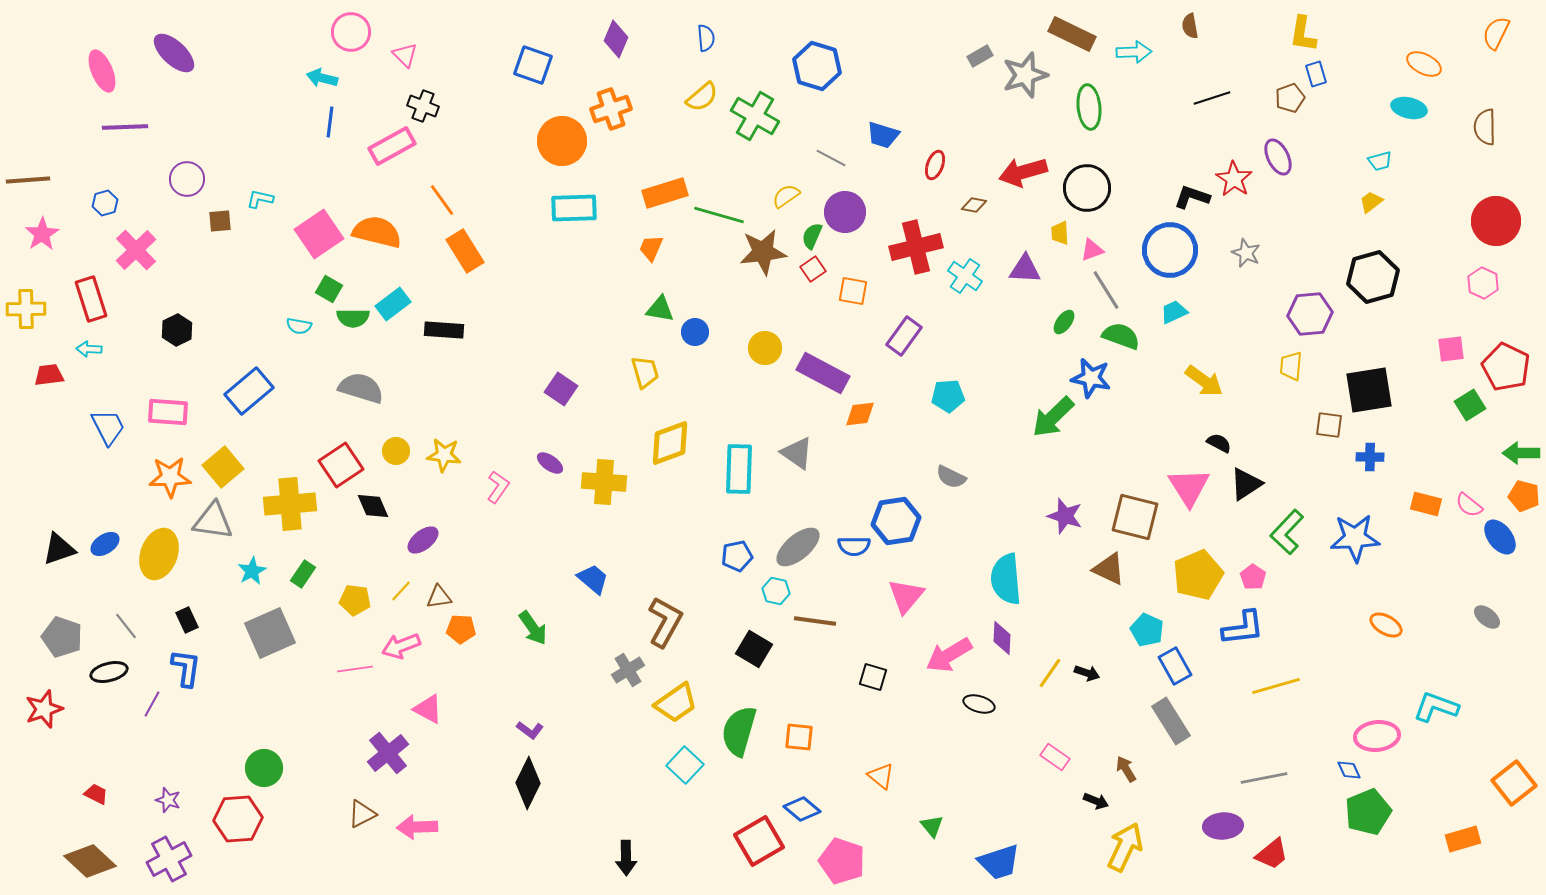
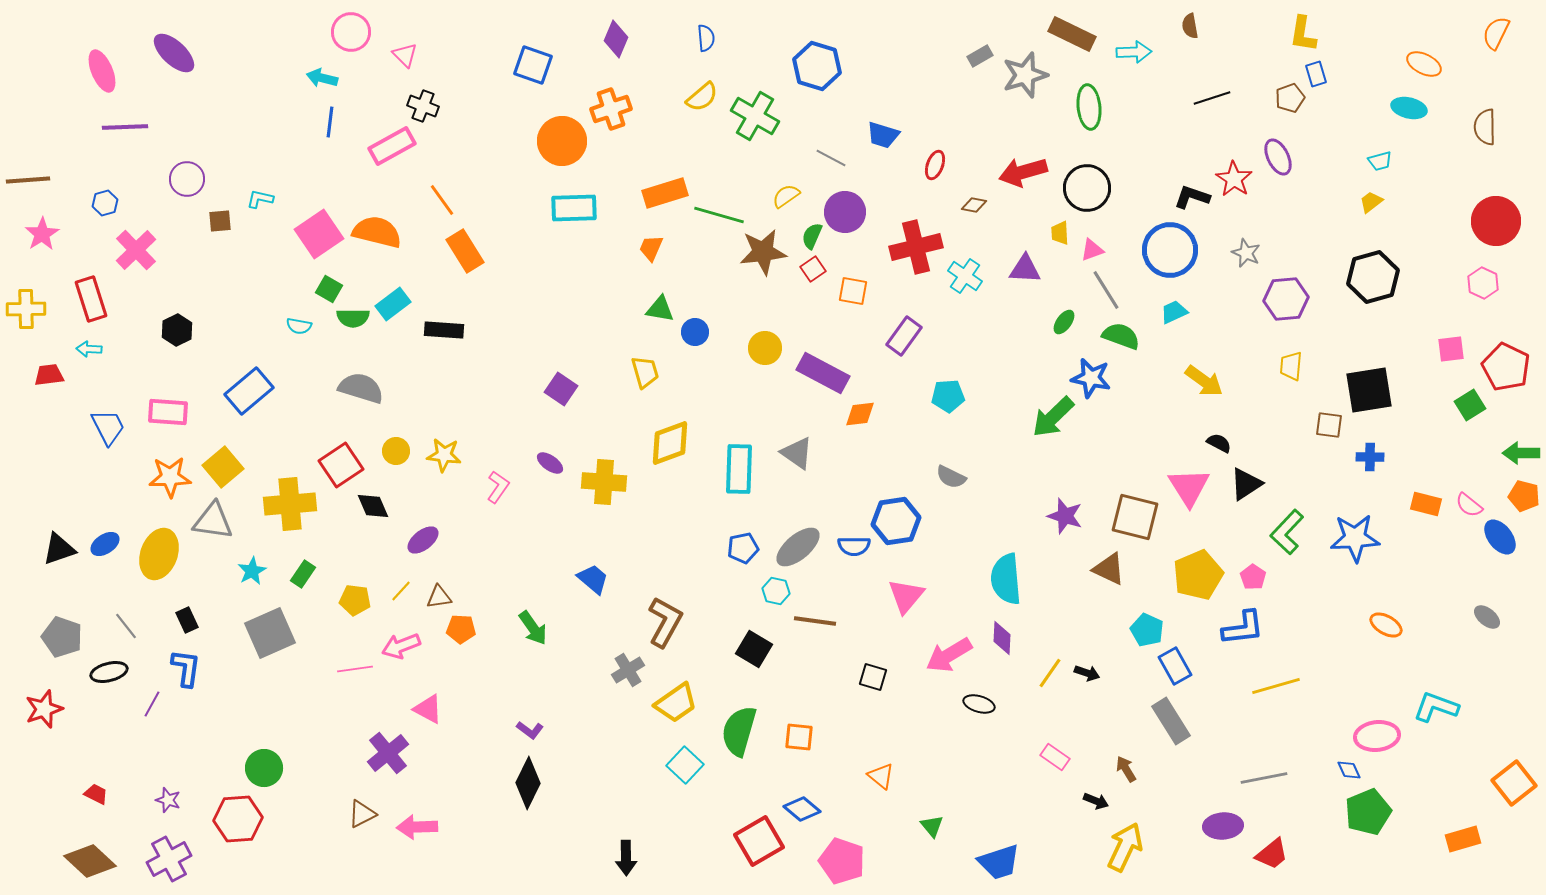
purple hexagon at (1310, 314): moved 24 px left, 15 px up
blue pentagon at (737, 556): moved 6 px right, 8 px up
